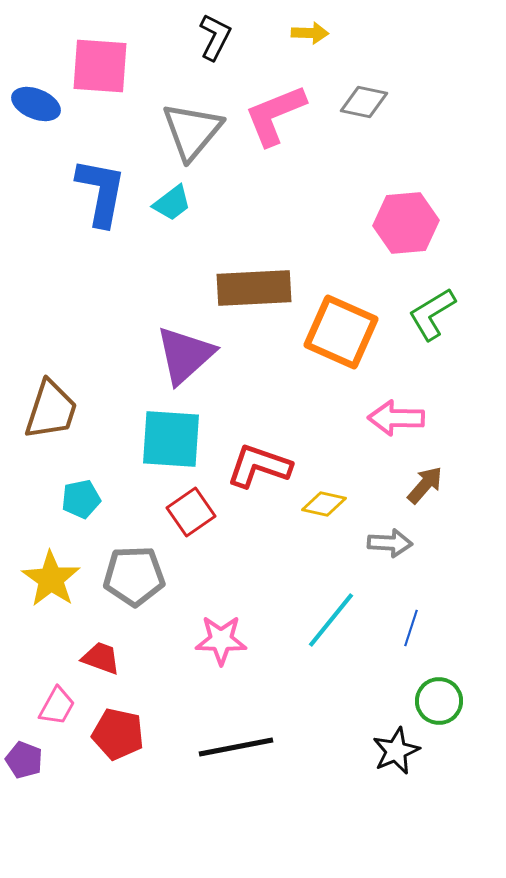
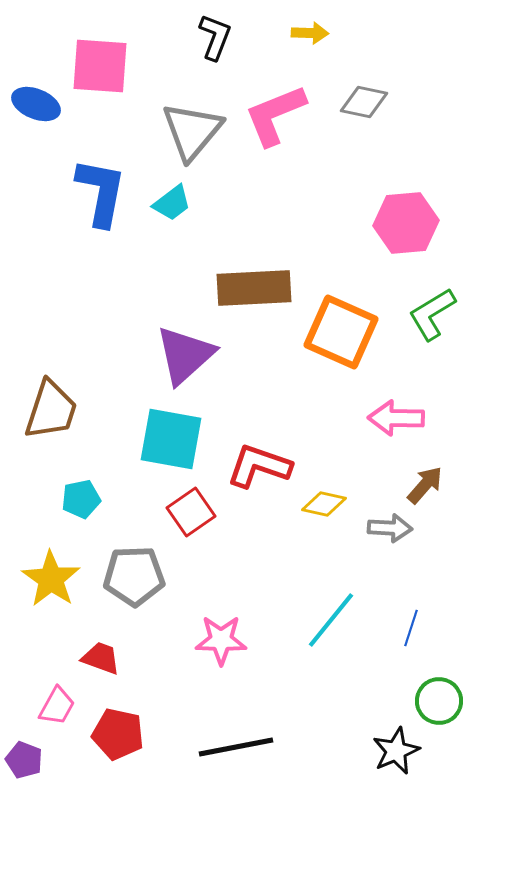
black L-shape: rotated 6 degrees counterclockwise
cyan square: rotated 6 degrees clockwise
gray arrow: moved 15 px up
